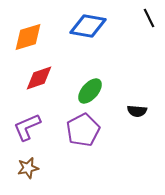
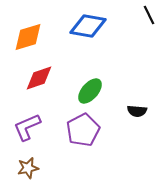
black line: moved 3 px up
